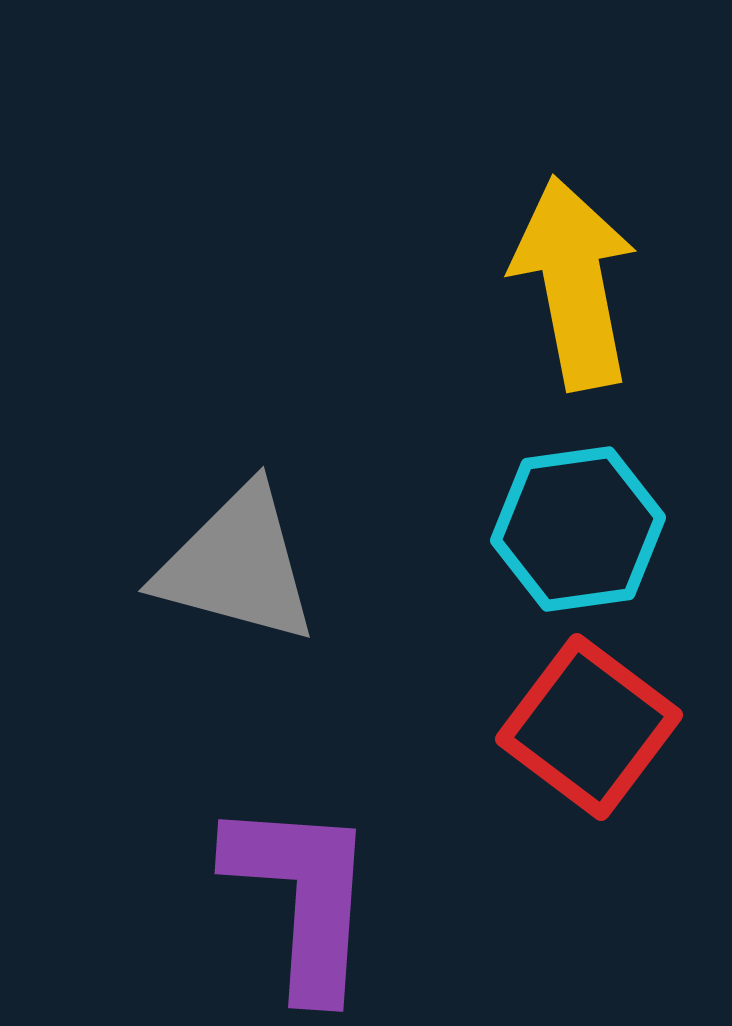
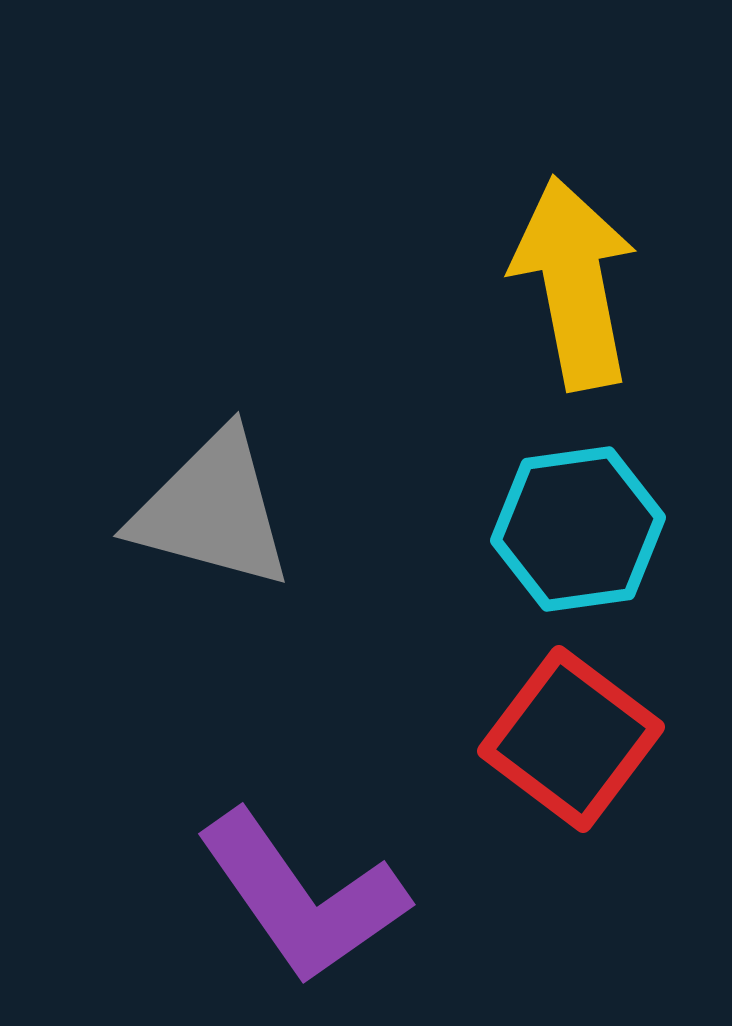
gray triangle: moved 25 px left, 55 px up
red square: moved 18 px left, 12 px down
purple L-shape: rotated 141 degrees clockwise
